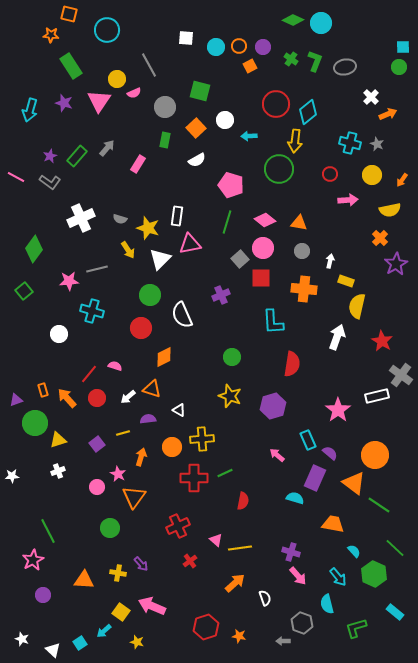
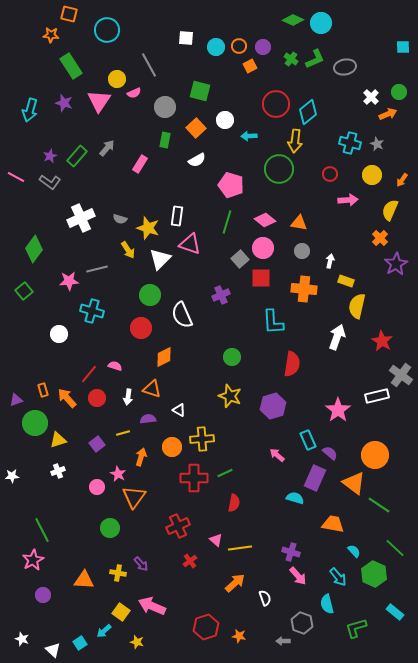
green L-shape at (315, 61): moved 2 px up; rotated 45 degrees clockwise
green circle at (399, 67): moved 25 px down
pink rectangle at (138, 164): moved 2 px right
yellow semicircle at (390, 210): rotated 125 degrees clockwise
pink triangle at (190, 244): rotated 30 degrees clockwise
white arrow at (128, 397): rotated 42 degrees counterclockwise
red semicircle at (243, 501): moved 9 px left, 2 px down
green line at (48, 531): moved 6 px left, 1 px up
